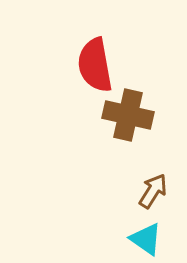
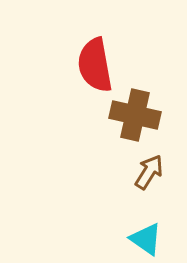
brown cross: moved 7 px right
brown arrow: moved 4 px left, 19 px up
